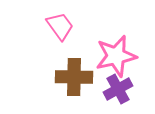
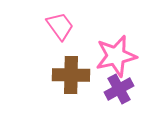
brown cross: moved 3 px left, 2 px up
purple cross: moved 1 px right
